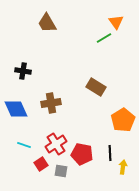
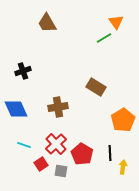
black cross: rotated 28 degrees counterclockwise
brown cross: moved 7 px right, 4 px down
red cross: rotated 10 degrees counterclockwise
red pentagon: rotated 20 degrees clockwise
